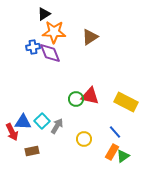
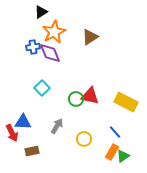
black triangle: moved 3 px left, 2 px up
orange star: rotated 30 degrees counterclockwise
cyan square: moved 33 px up
red arrow: moved 1 px down
